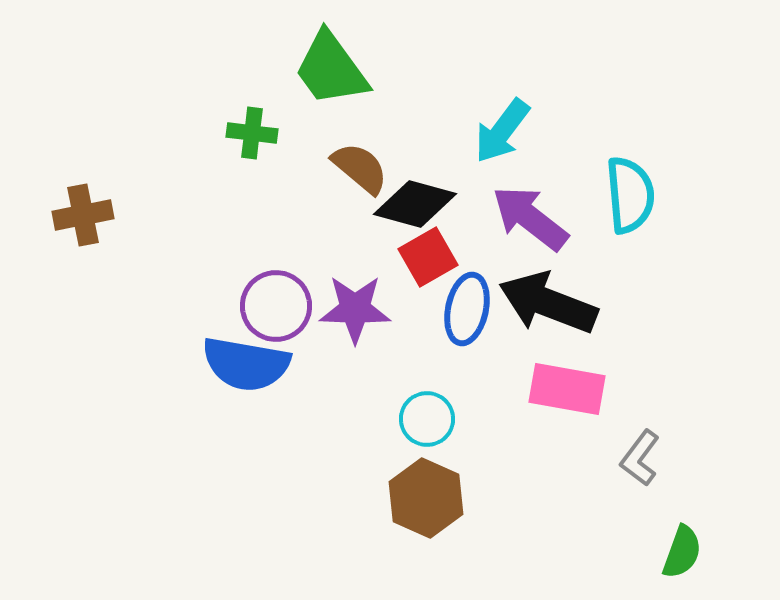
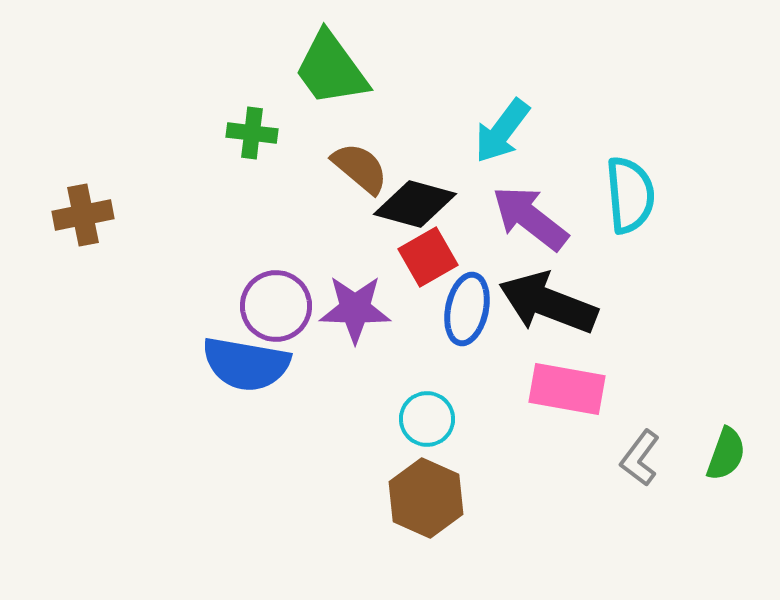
green semicircle: moved 44 px right, 98 px up
